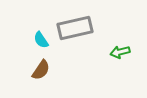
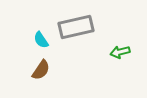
gray rectangle: moved 1 px right, 1 px up
